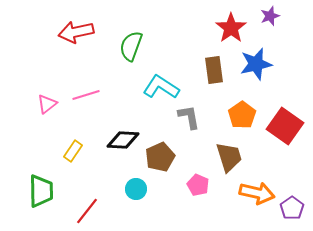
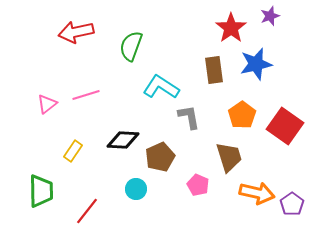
purple pentagon: moved 4 px up
